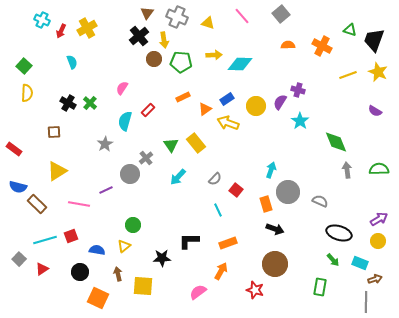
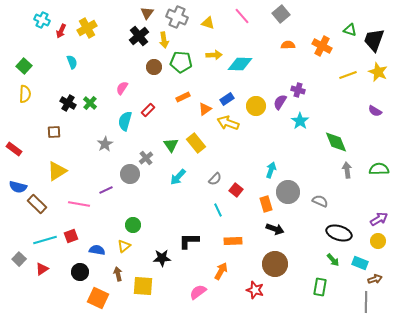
brown circle at (154, 59): moved 8 px down
yellow semicircle at (27, 93): moved 2 px left, 1 px down
orange rectangle at (228, 243): moved 5 px right, 2 px up; rotated 18 degrees clockwise
